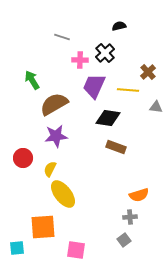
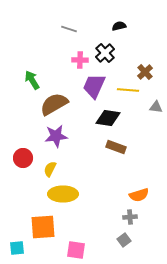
gray line: moved 7 px right, 8 px up
brown cross: moved 3 px left
yellow ellipse: rotated 52 degrees counterclockwise
